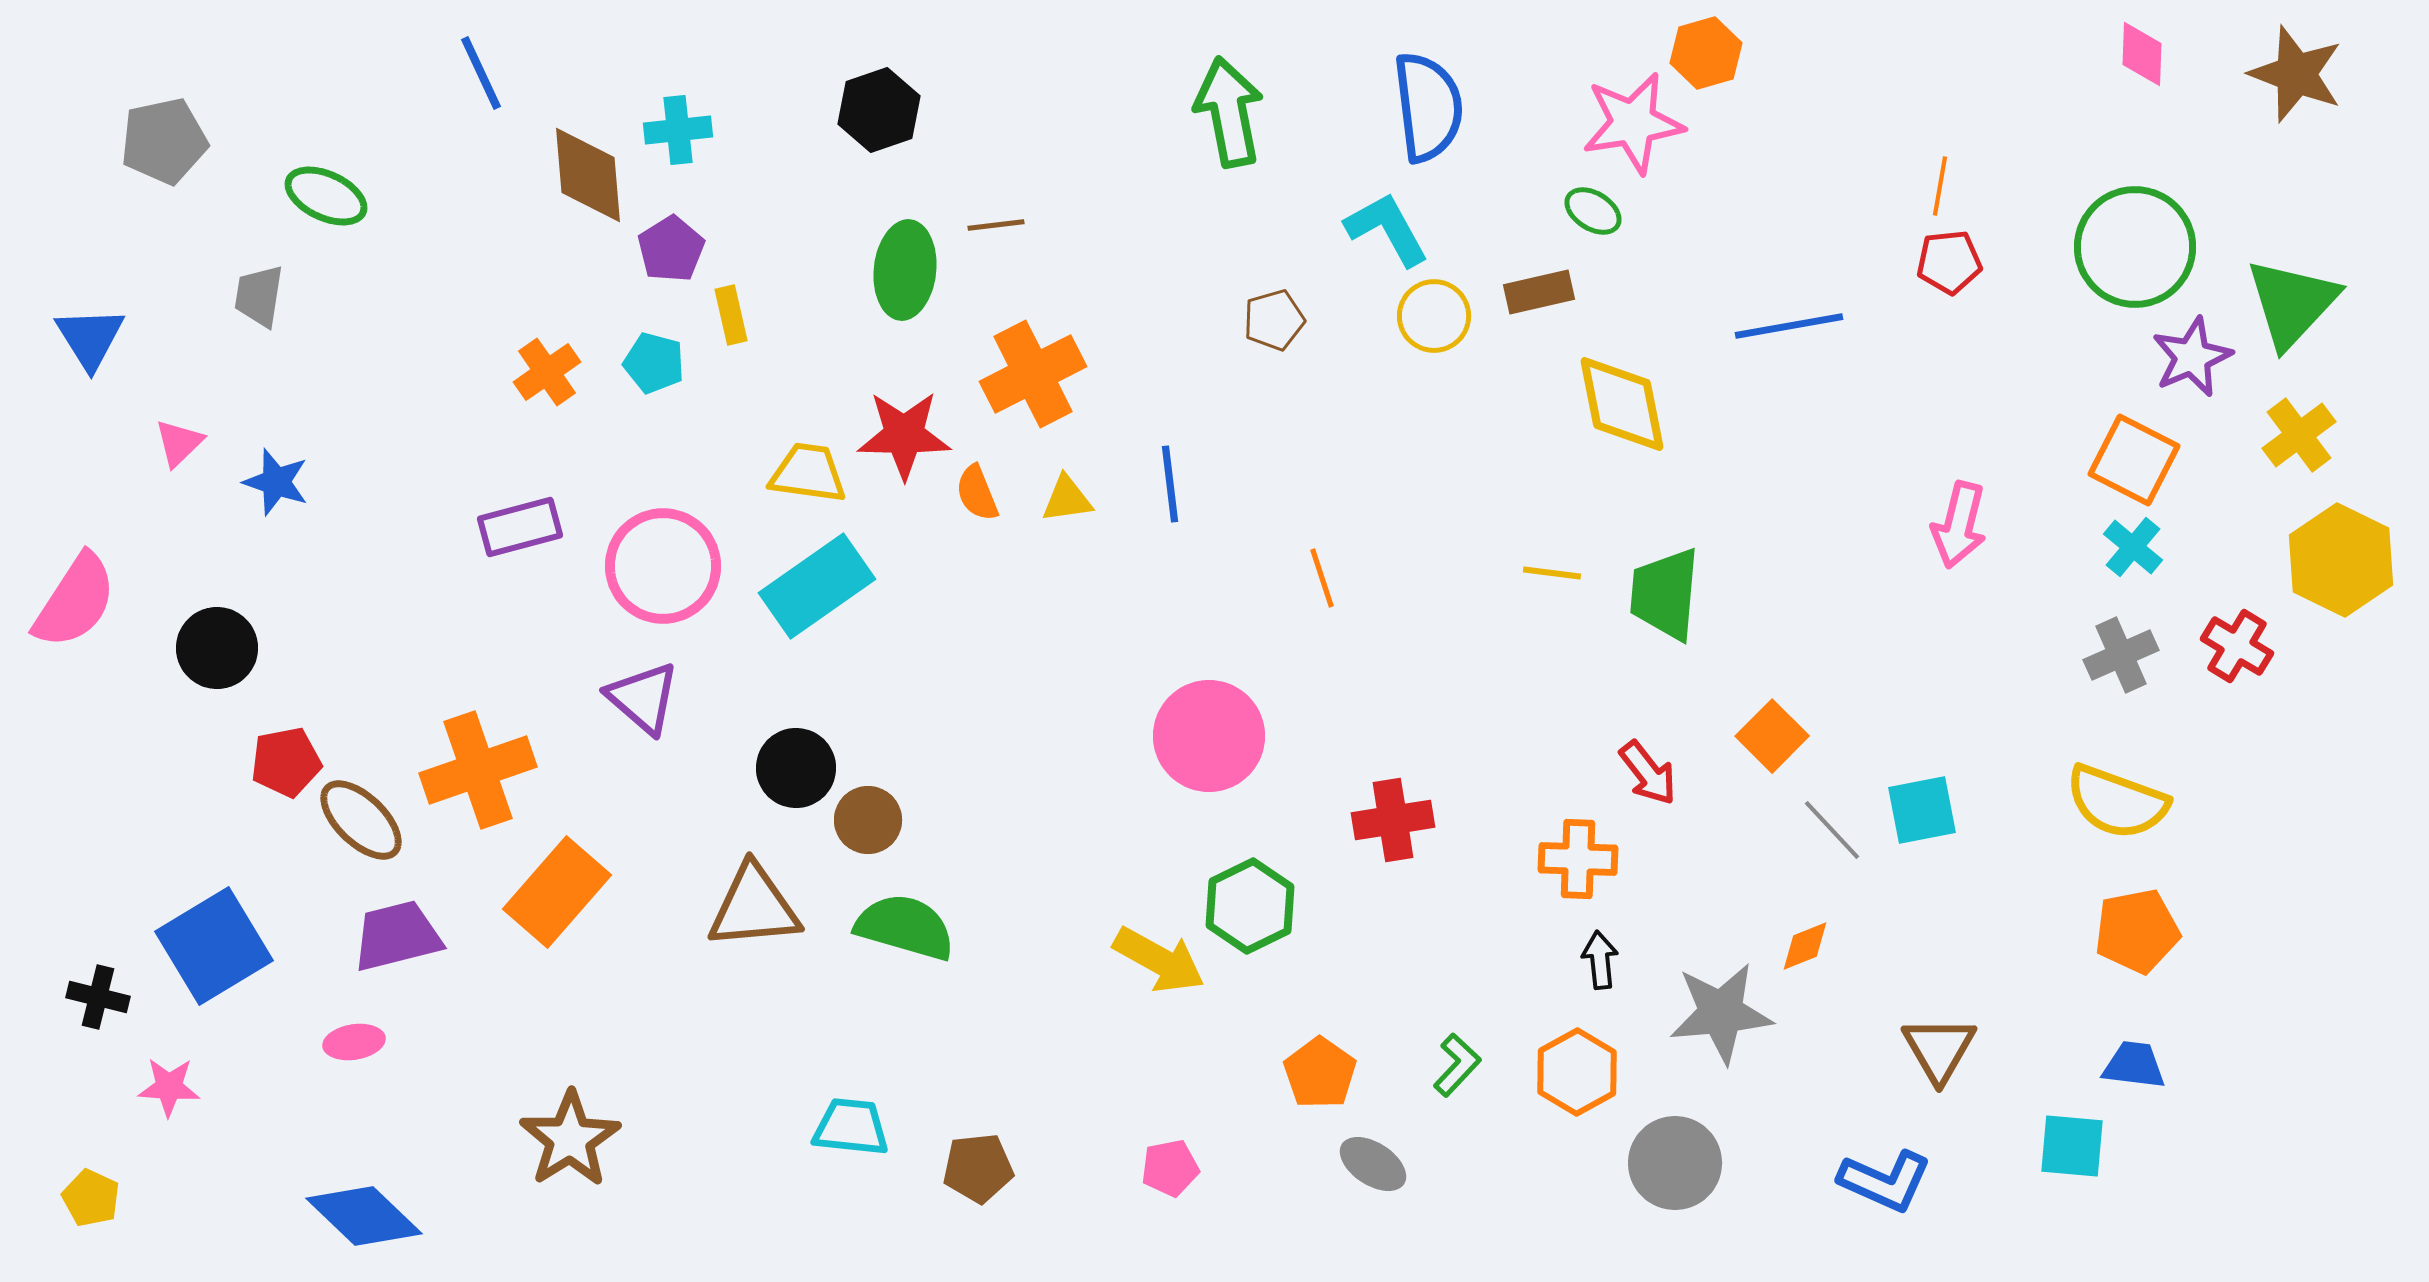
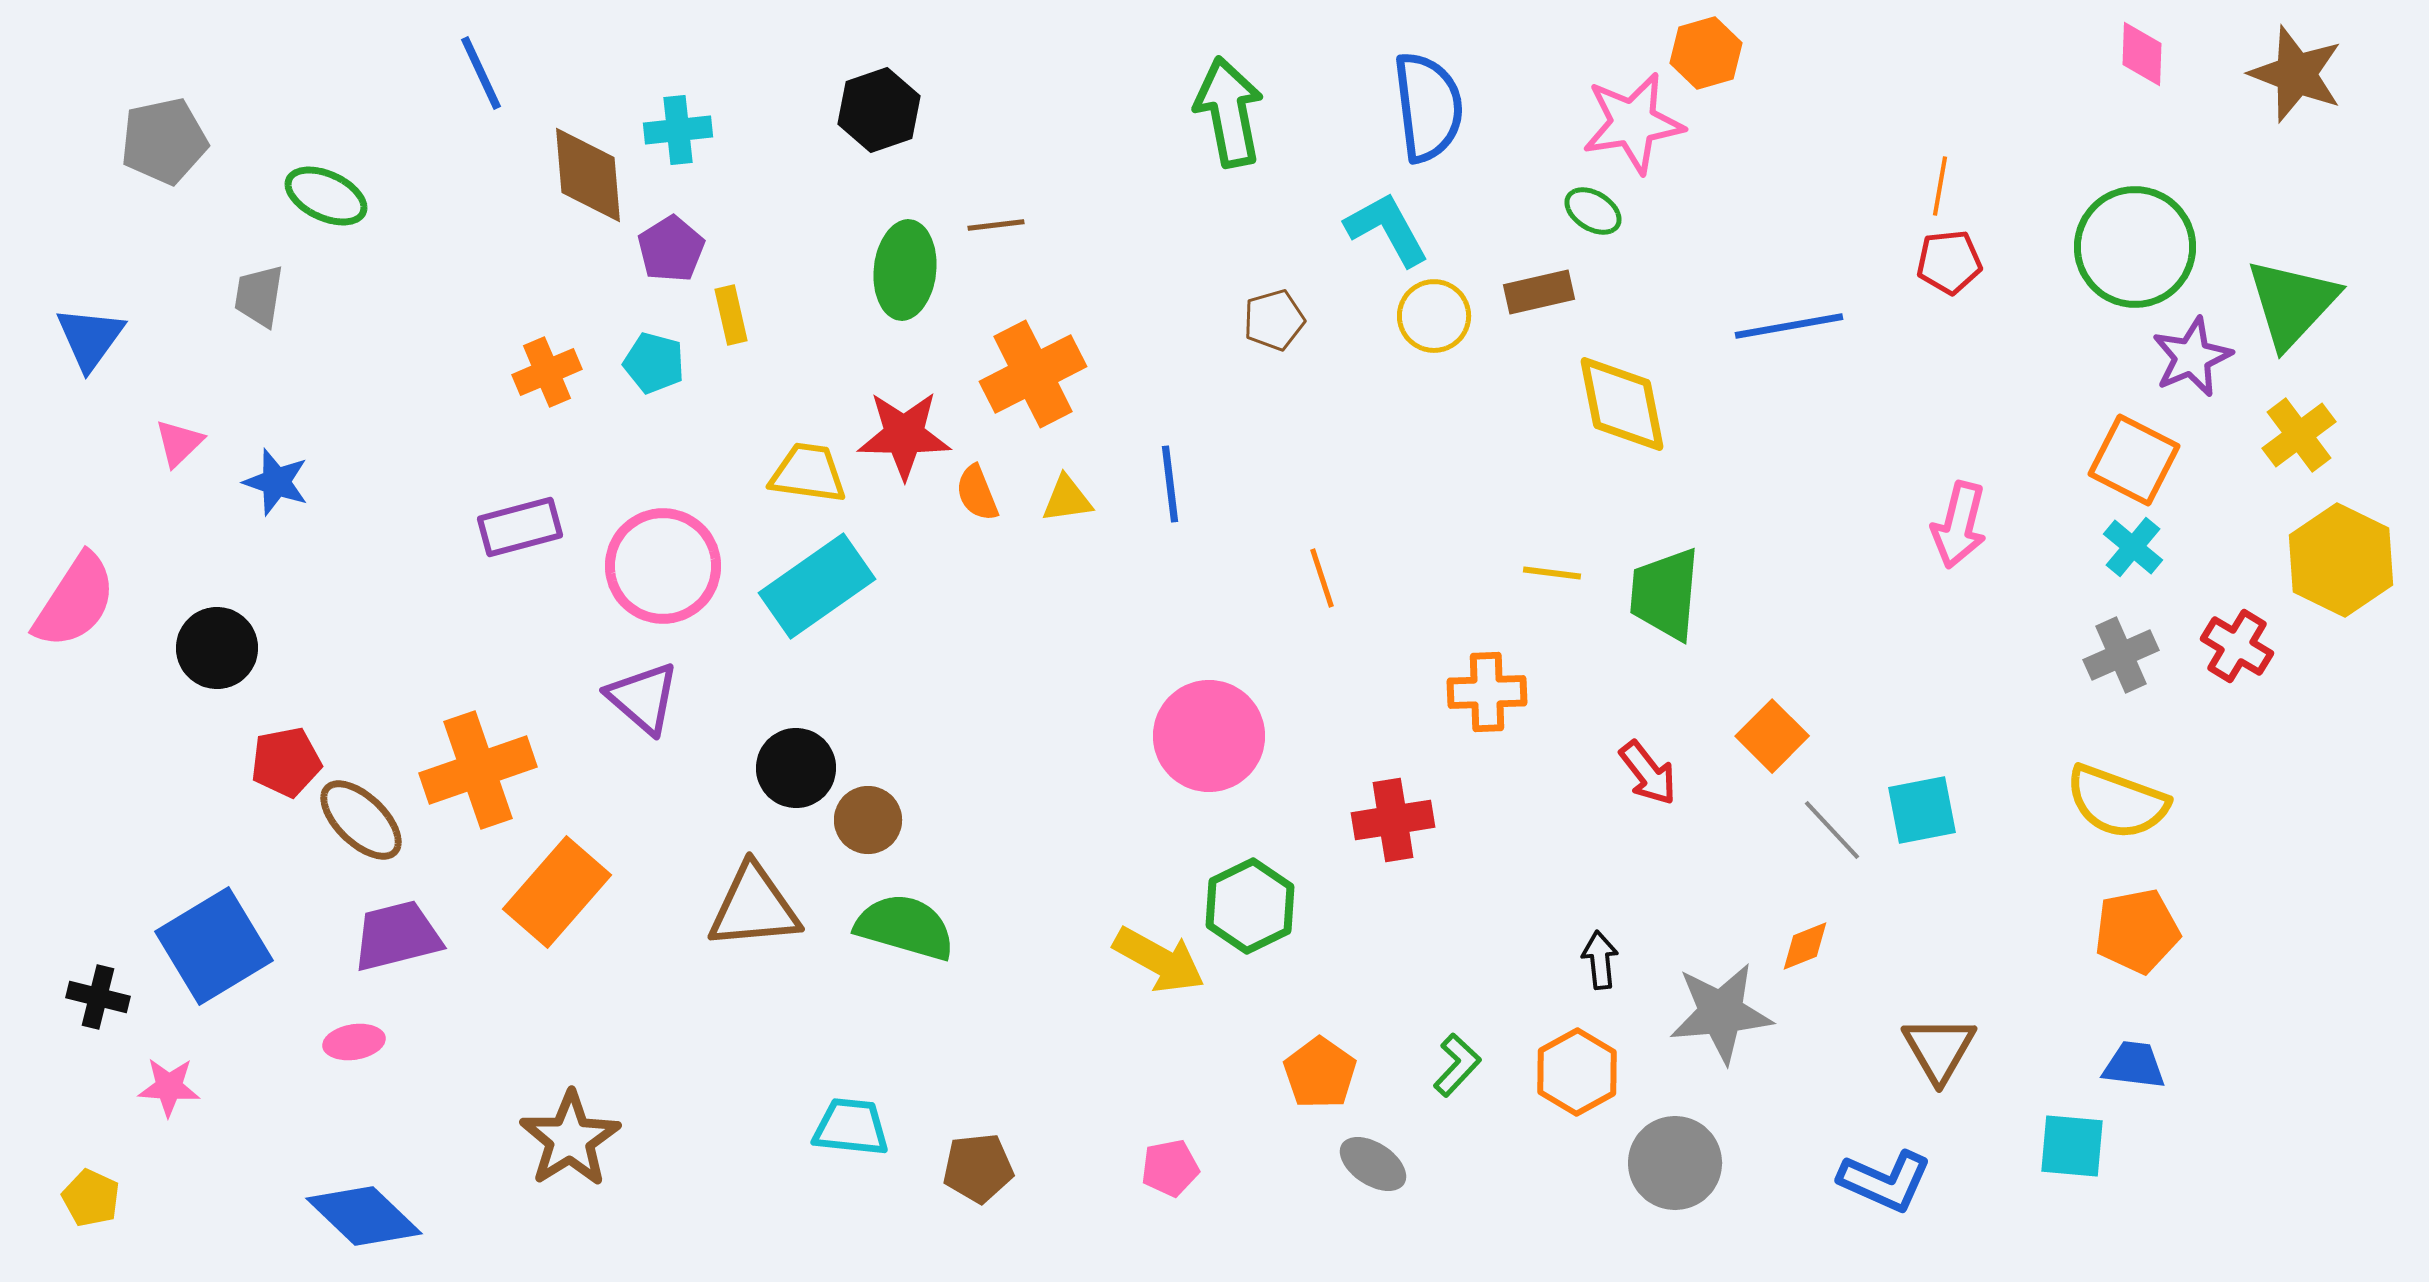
blue triangle at (90, 338): rotated 8 degrees clockwise
orange cross at (547, 372): rotated 12 degrees clockwise
orange cross at (1578, 859): moved 91 px left, 167 px up; rotated 4 degrees counterclockwise
